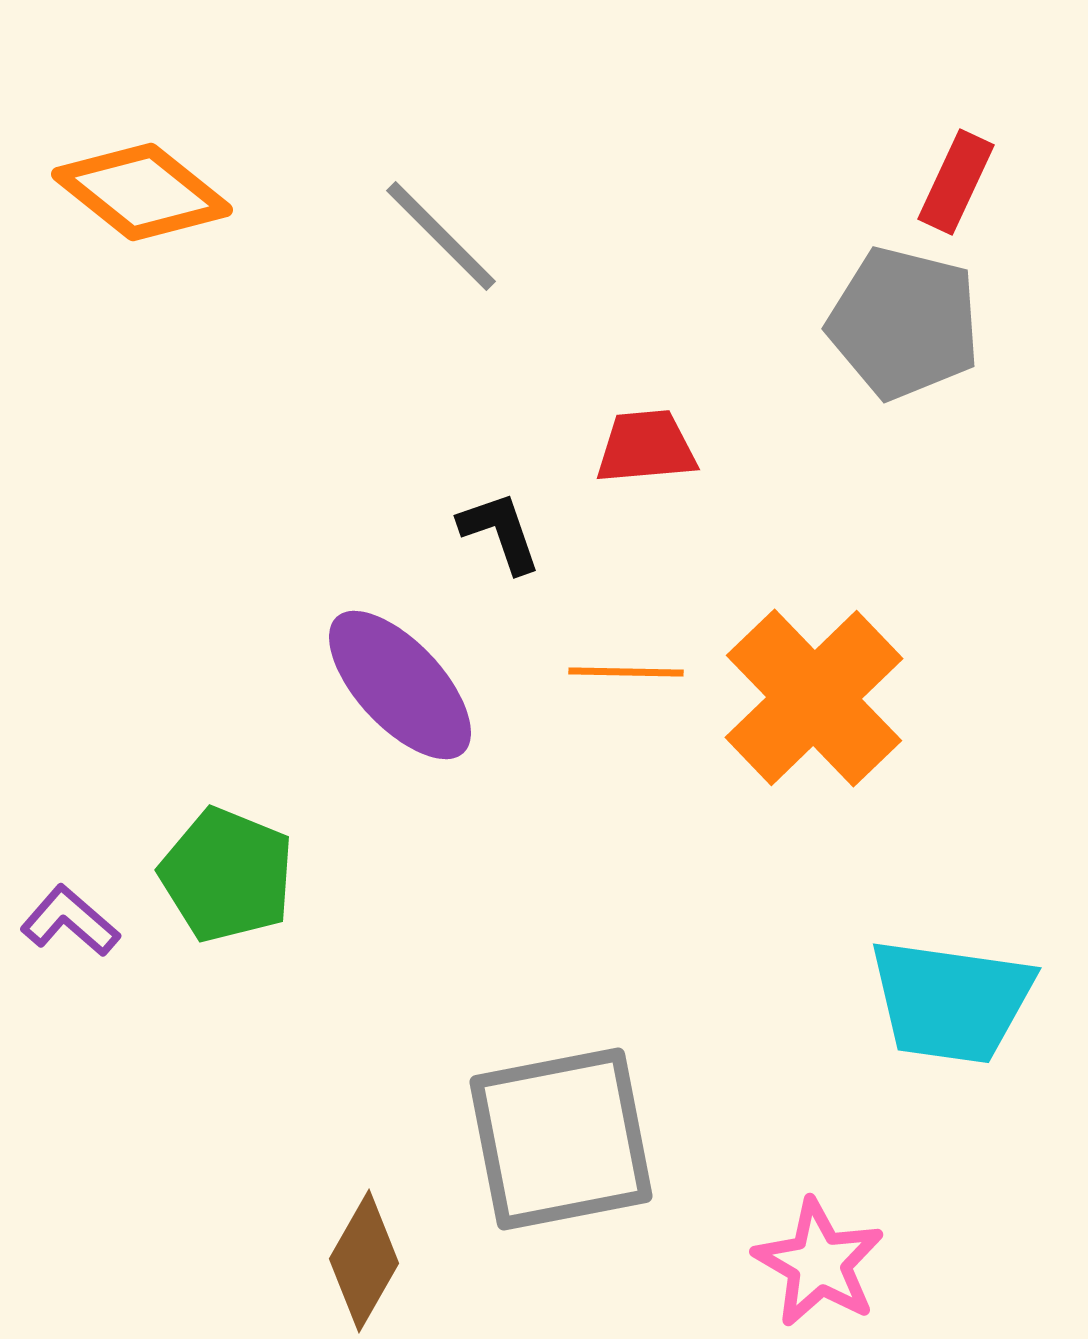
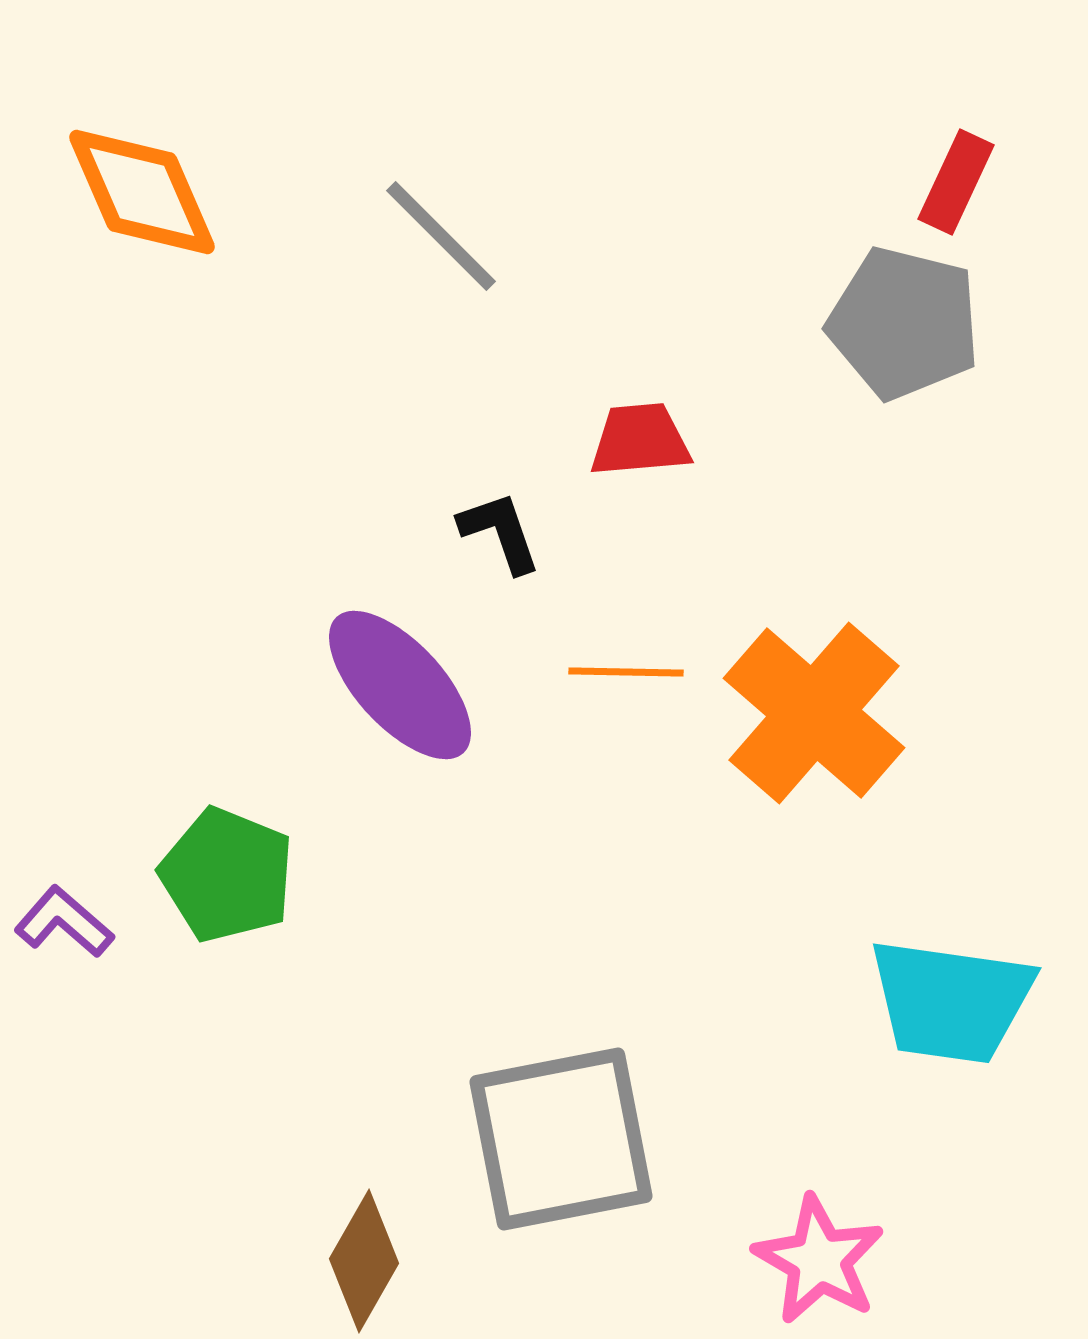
orange diamond: rotated 28 degrees clockwise
red trapezoid: moved 6 px left, 7 px up
orange cross: moved 15 px down; rotated 5 degrees counterclockwise
purple L-shape: moved 6 px left, 1 px down
pink star: moved 3 px up
